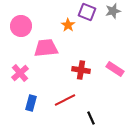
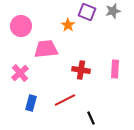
pink trapezoid: moved 1 px down
pink rectangle: rotated 60 degrees clockwise
